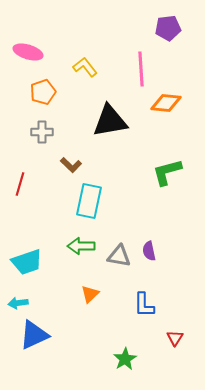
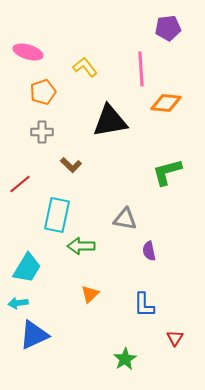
red line: rotated 35 degrees clockwise
cyan rectangle: moved 32 px left, 14 px down
gray triangle: moved 6 px right, 37 px up
cyan trapezoid: moved 6 px down; rotated 40 degrees counterclockwise
